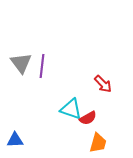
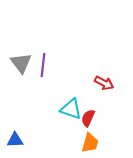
purple line: moved 1 px right, 1 px up
red arrow: moved 1 px right, 1 px up; rotated 18 degrees counterclockwise
red semicircle: rotated 144 degrees clockwise
orange trapezoid: moved 8 px left
